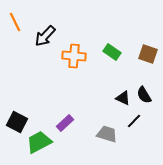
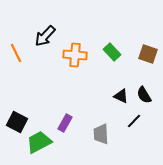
orange line: moved 1 px right, 31 px down
green rectangle: rotated 12 degrees clockwise
orange cross: moved 1 px right, 1 px up
black triangle: moved 2 px left, 2 px up
purple rectangle: rotated 18 degrees counterclockwise
gray trapezoid: moved 6 px left; rotated 110 degrees counterclockwise
